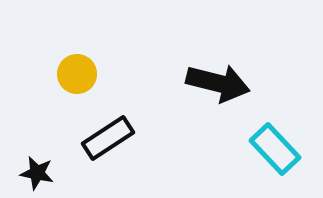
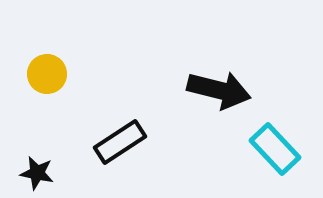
yellow circle: moved 30 px left
black arrow: moved 1 px right, 7 px down
black rectangle: moved 12 px right, 4 px down
